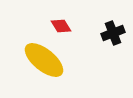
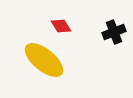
black cross: moved 1 px right, 1 px up
